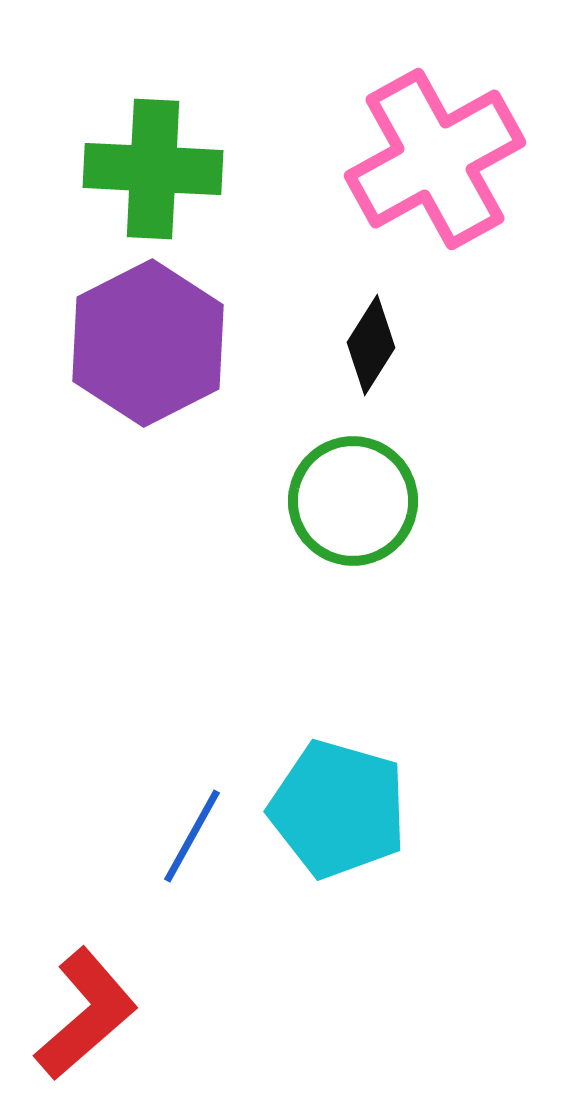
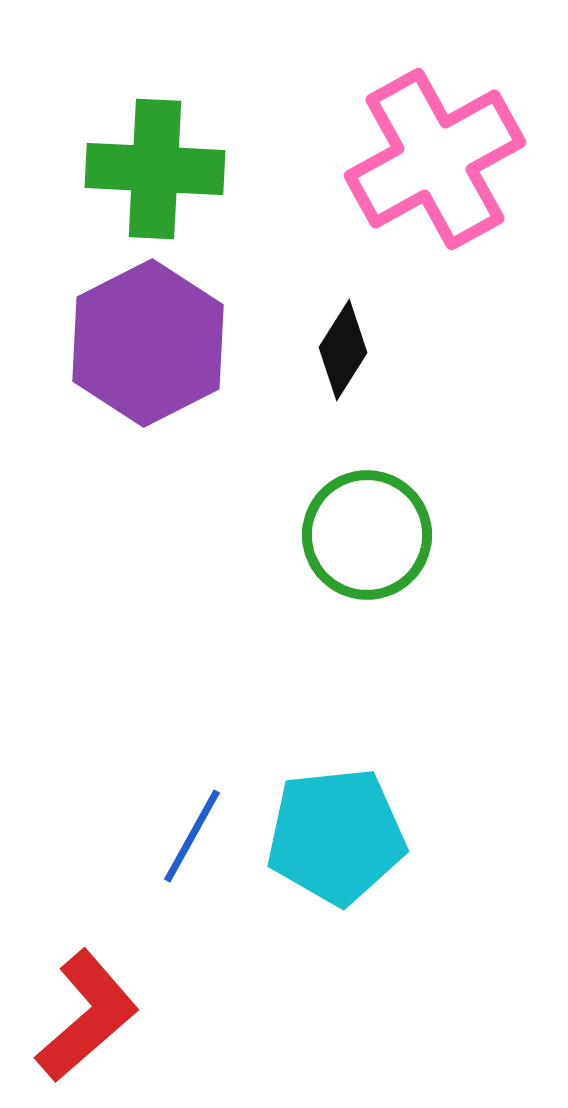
green cross: moved 2 px right
black diamond: moved 28 px left, 5 px down
green circle: moved 14 px right, 34 px down
cyan pentagon: moved 2 px left, 27 px down; rotated 22 degrees counterclockwise
red L-shape: moved 1 px right, 2 px down
